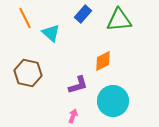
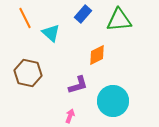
orange diamond: moved 6 px left, 6 px up
pink arrow: moved 3 px left
